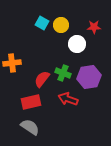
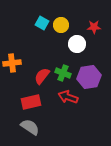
red semicircle: moved 3 px up
red arrow: moved 2 px up
